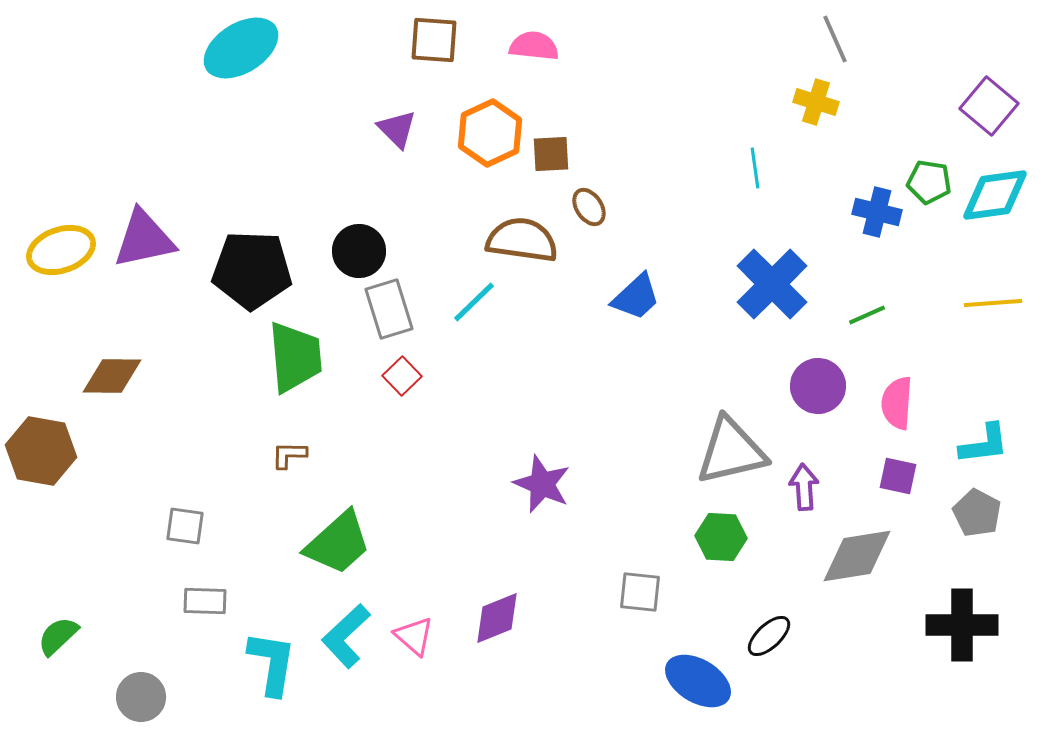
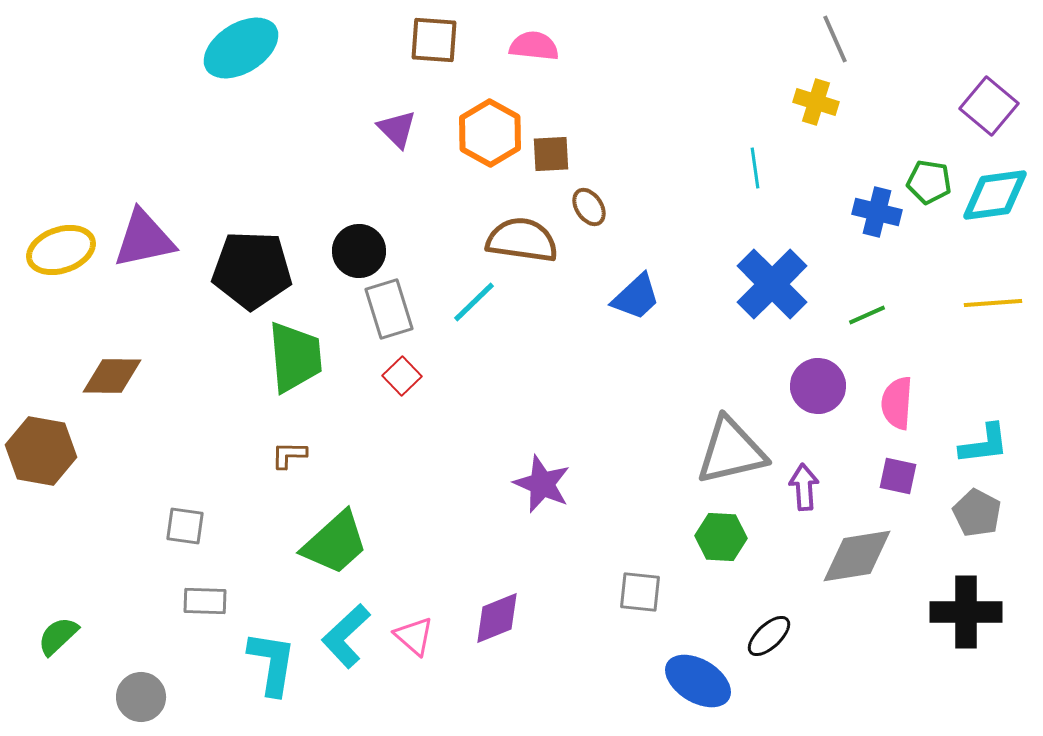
orange hexagon at (490, 133): rotated 6 degrees counterclockwise
green trapezoid at (338, 543): moved 3 px left
black cross at (962, 625): moved 4 px right, 13 px up
